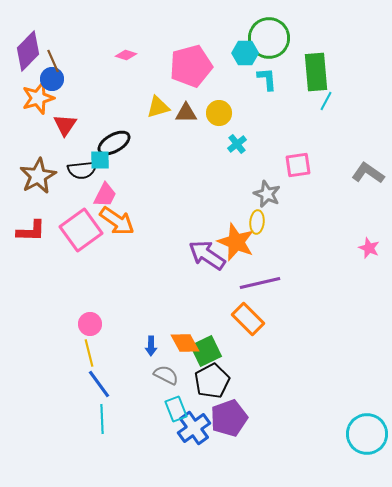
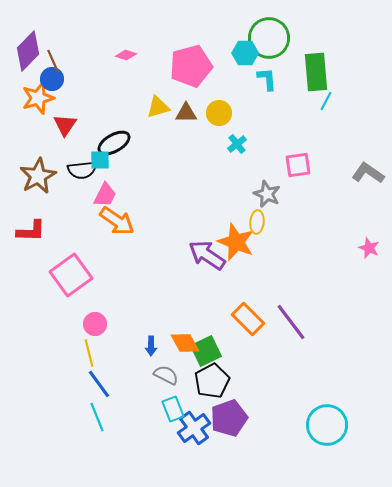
pink square at (81, 230): moved 10 px left, 45 px down
purple line at (260, 283): moved 31 px right, 39 px down; rotated 66 degrees clockwise
pink circle at (90, 324): moved 5 px right
cyan rectangle at (176, 409): moved 3 px left
cyan line at (102, 419): moved 5 px left, 2 px up; rotated 20 degrees counterclockwise
cyan circle at (367, 434): moved 40 px left, 9 px up
